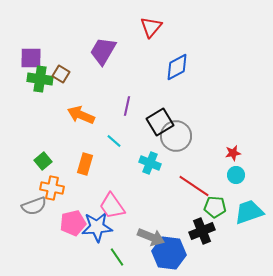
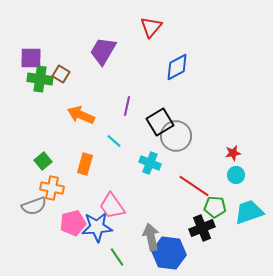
black cross: moved 3 px up
gray arrow: rotated 124 degrees counterclockwise
